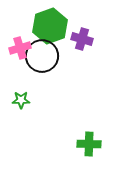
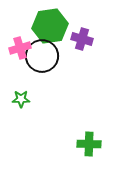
green hexagon: rotated 12 degrees clockwise
green star: moved 1 px up
